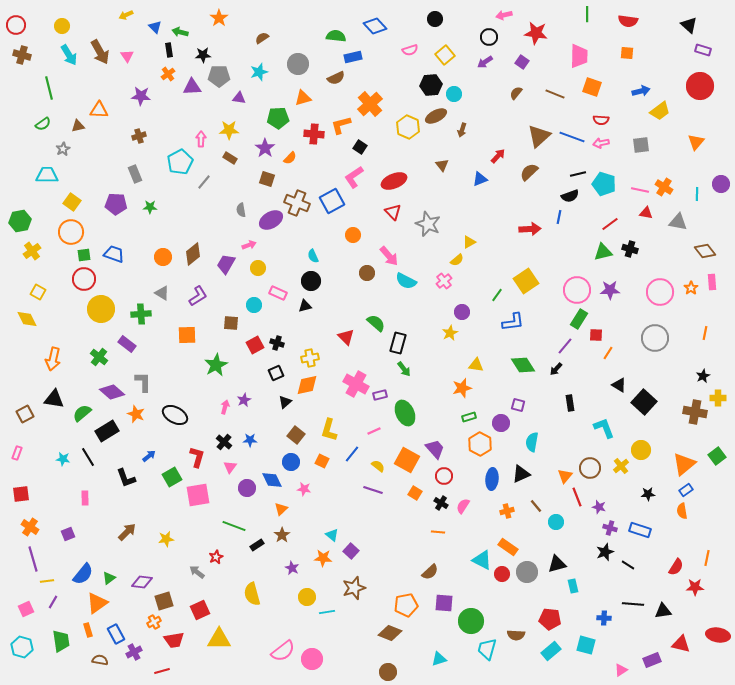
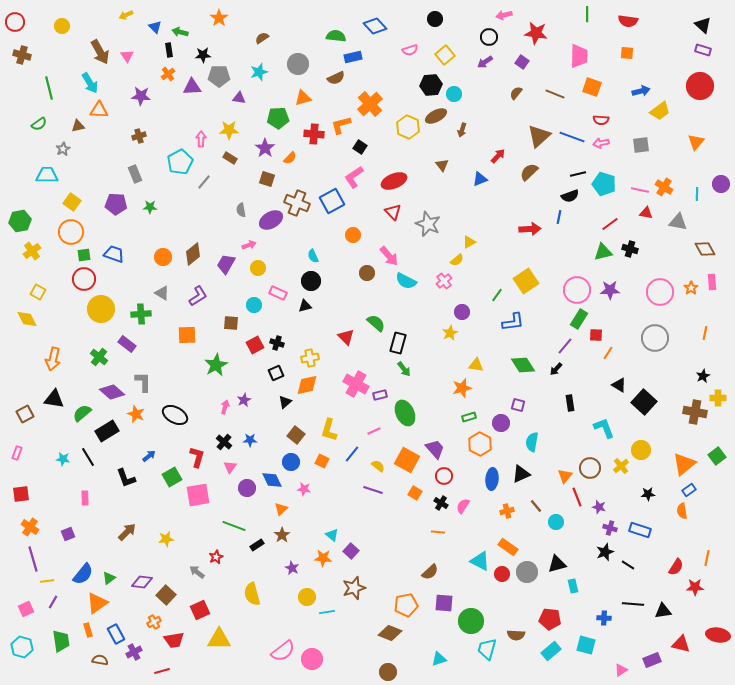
red circle at (16, 25): moved 1 px left, 3 px up
black triangle at (689, 25): moved 14 px right
cyan arrow at (69, 55): moved 21 px right, 28 px down
green semicircle at (43, 124): moved 4 px left
brown diamond at (705, 251): moved 2 px up; rotated 10 degrees clockwise
blue rectangle at (686, 490): moved 3 px right
cyan triangle at (482, 560): moved 2 px left, 1 px down
brown square at (164, 601): moved 2 px right, 6 px up; rotated 30 degrees counterclockwise
